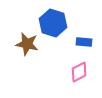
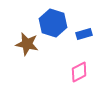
blue rectangle: moved 8 px up; rotated 21 degrees counterclockwise
